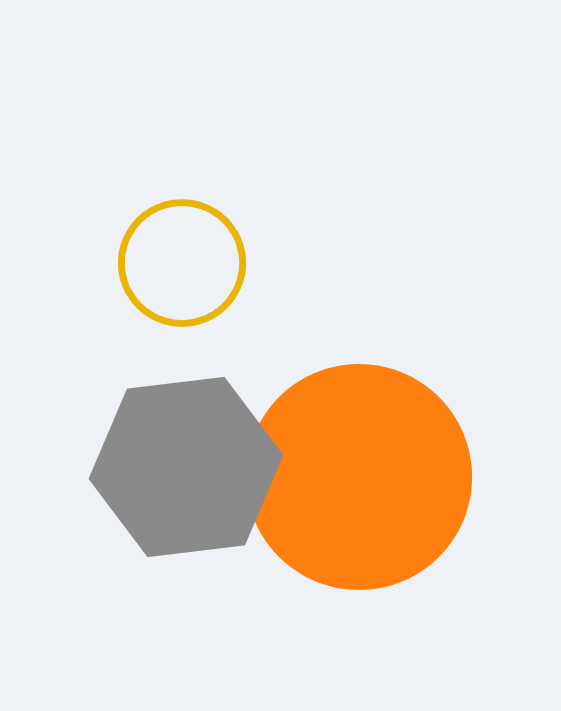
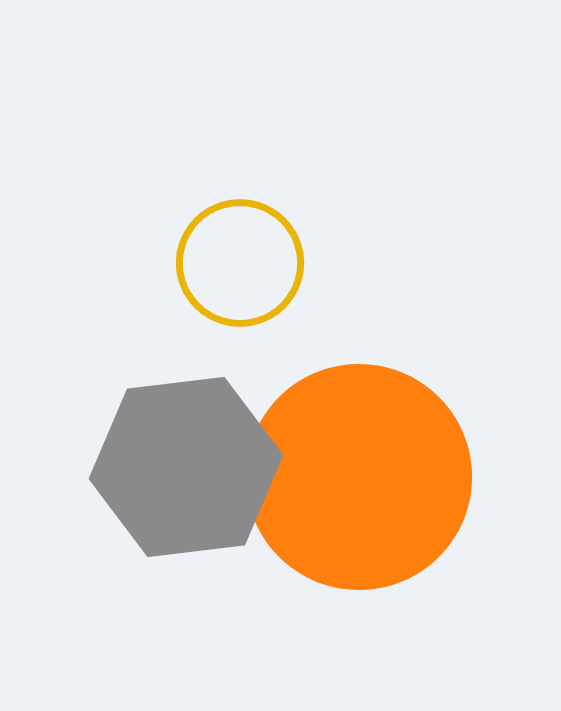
yellow circle: moved 58 px right
